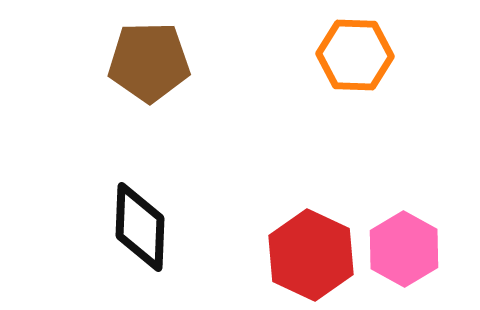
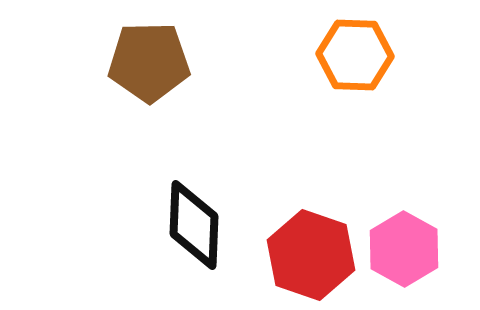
black diamond: moved 54 px right, 2 px up
red hexagon: rotated 6 degrees counterclockwise
